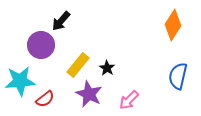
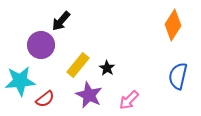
purple star: moved 1 px down
